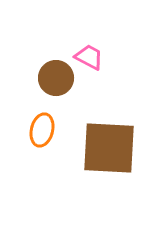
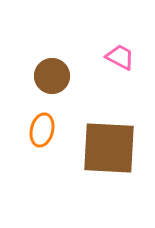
pink trapezoid: moved 31 px right
brown circle: moved 4 px left, 2 px up
